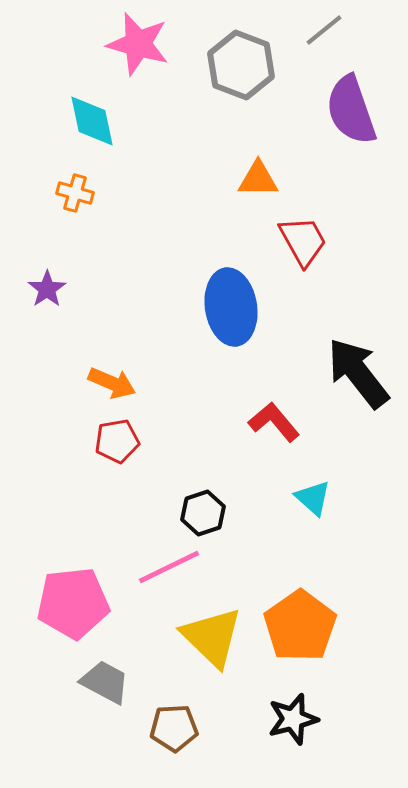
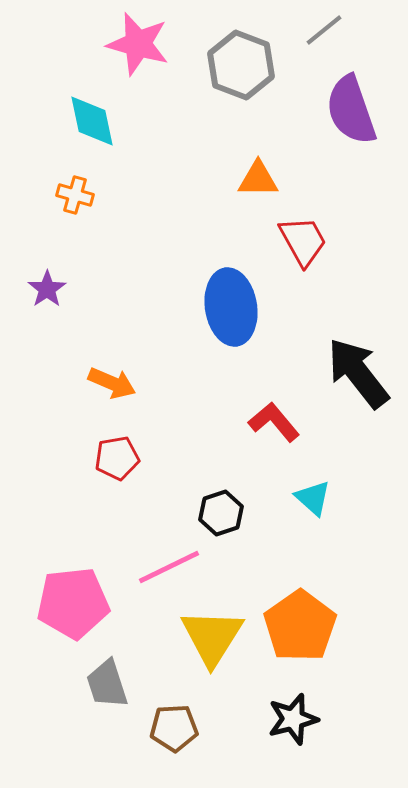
orange cross: moved 2 px down
red pentagon: moved 17 px down
black hexagon: moved 18 px right
yellow triangle: rotated 18 degrees clockwise
gray trapezoid: moved 2 px right, 2 px down; rotated 136 degrees counterclockwise
